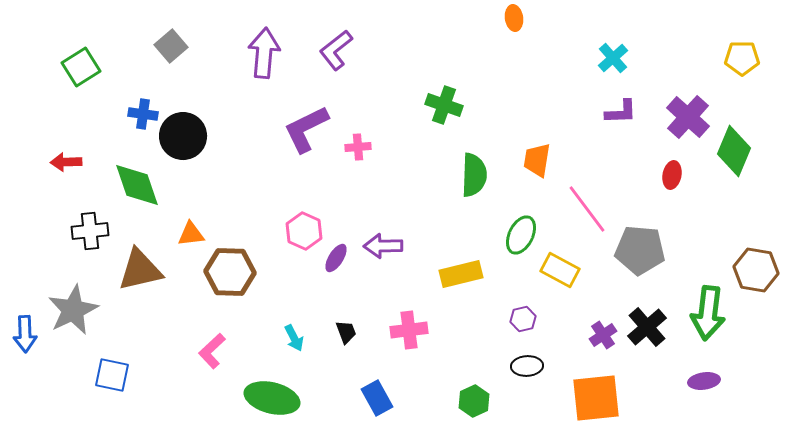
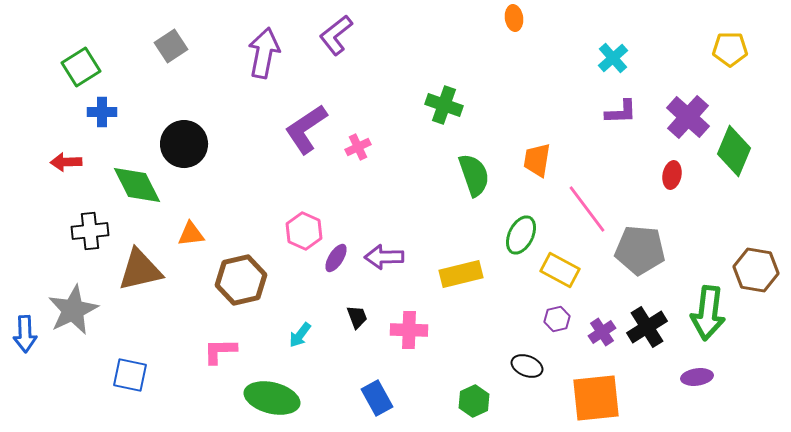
gray square at (171, 46): rotated 8 degrees clockwise
purple L-shape at (336, 50): moved 15 px up
purple arrow at (264, 53): rotated 6 degrees clockwise
yellow pentagon at (742, 58): moved 12 px left, 9 px up
blue cross at (143, 114): moved 41 px left, 2 px up; rotated 8 degrees counterclockwise
purple L-shape at (306, 129): rotated 8 degrees counterclockwise
black circle at (183, 136): moved 1 px right, 8 px down
pink cross at (358, 147): rotated 20 degrees counterclockwise
green semicircle at (474, 175): rotated 21 degrees counterclockwise
green diamond at (137, 185): rotated 8 degrees counterclockwise
purple arrow at (383, 246): moved 1 px right, 11 px down
brown hexagon at (230, 272): moved 11 px right, 8 px down; rotated 15 degrees counterclockwise
purple hexagon at (523, 319): moved 34 px right
black cross at (647, 327): rotated 9 degrees clockwise
pink cross at (409, 330): rotated 9 degrees clockwise
black trapezoid at (346, 332): moved 11 px right, 15 px up
purple cross at (603, 335): moved 1 px left, 3 px up
cyan arrow at (294, 338): moved 6 px right, 3 px up; rotated 64 degrees clockwise
pink L-shape at (212, 351): moved 8 px right; rotated 42 degrees clockwise
black ellipse at (527, 366): rotated 24 degrees clockwise
blue square at (112, 375): moved 18 px right
purple ellipse at (704, 381): moved 7 px left, 4 px up
